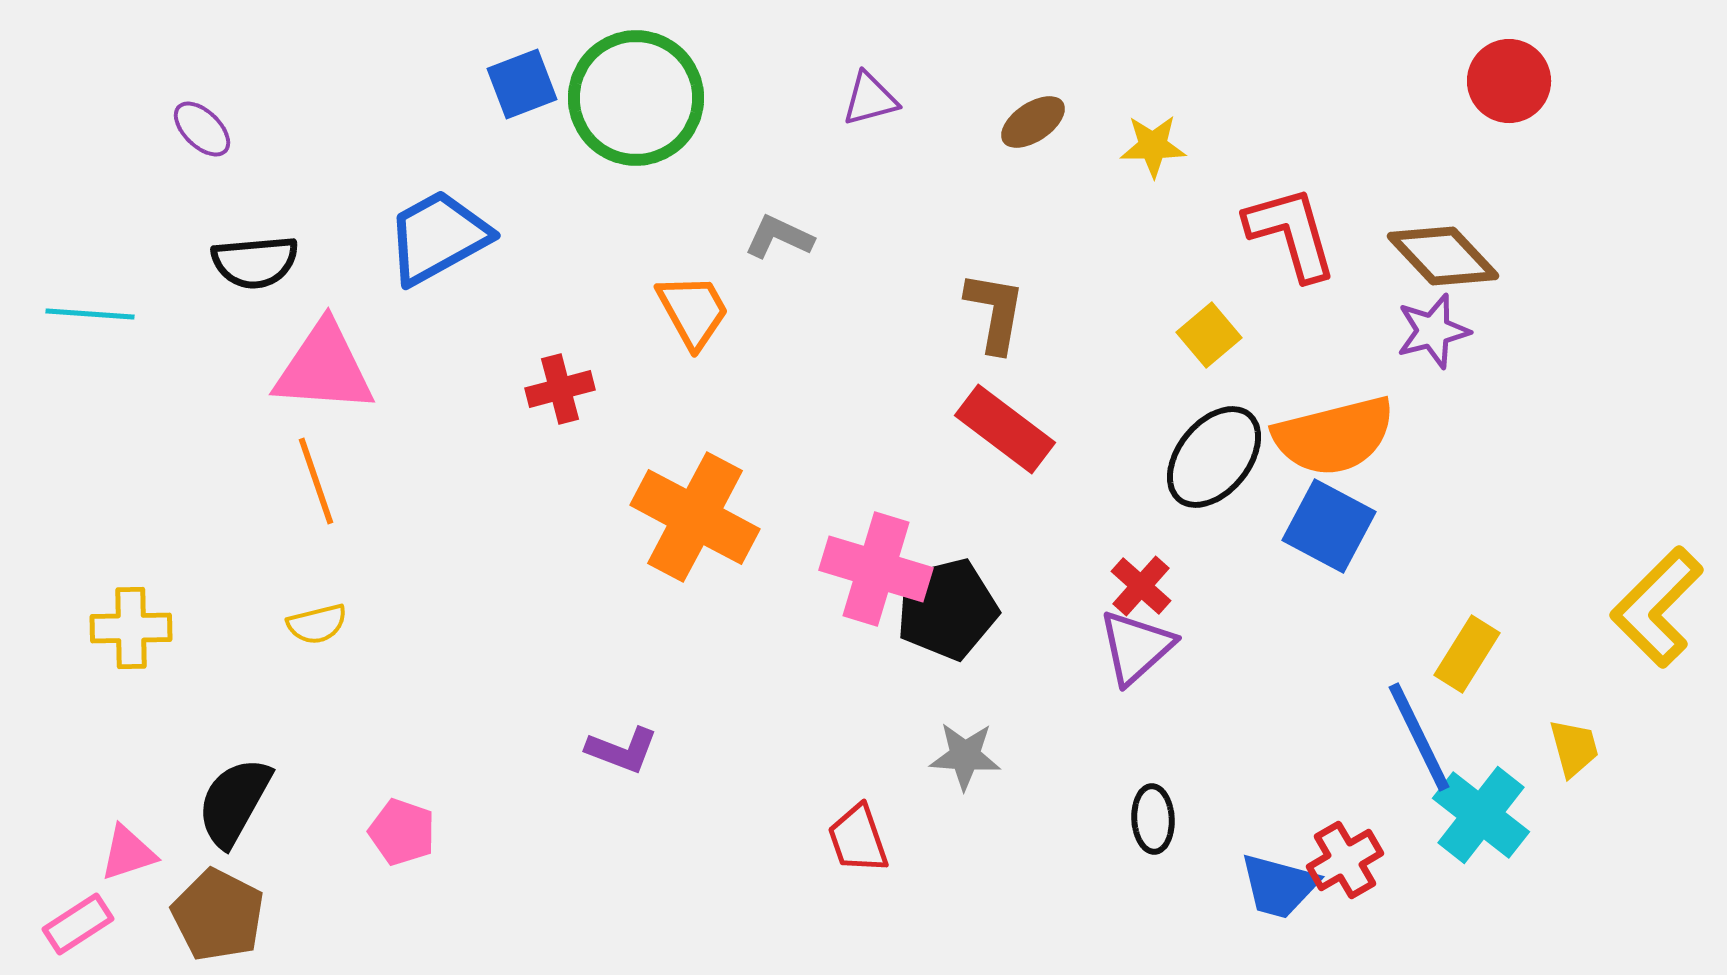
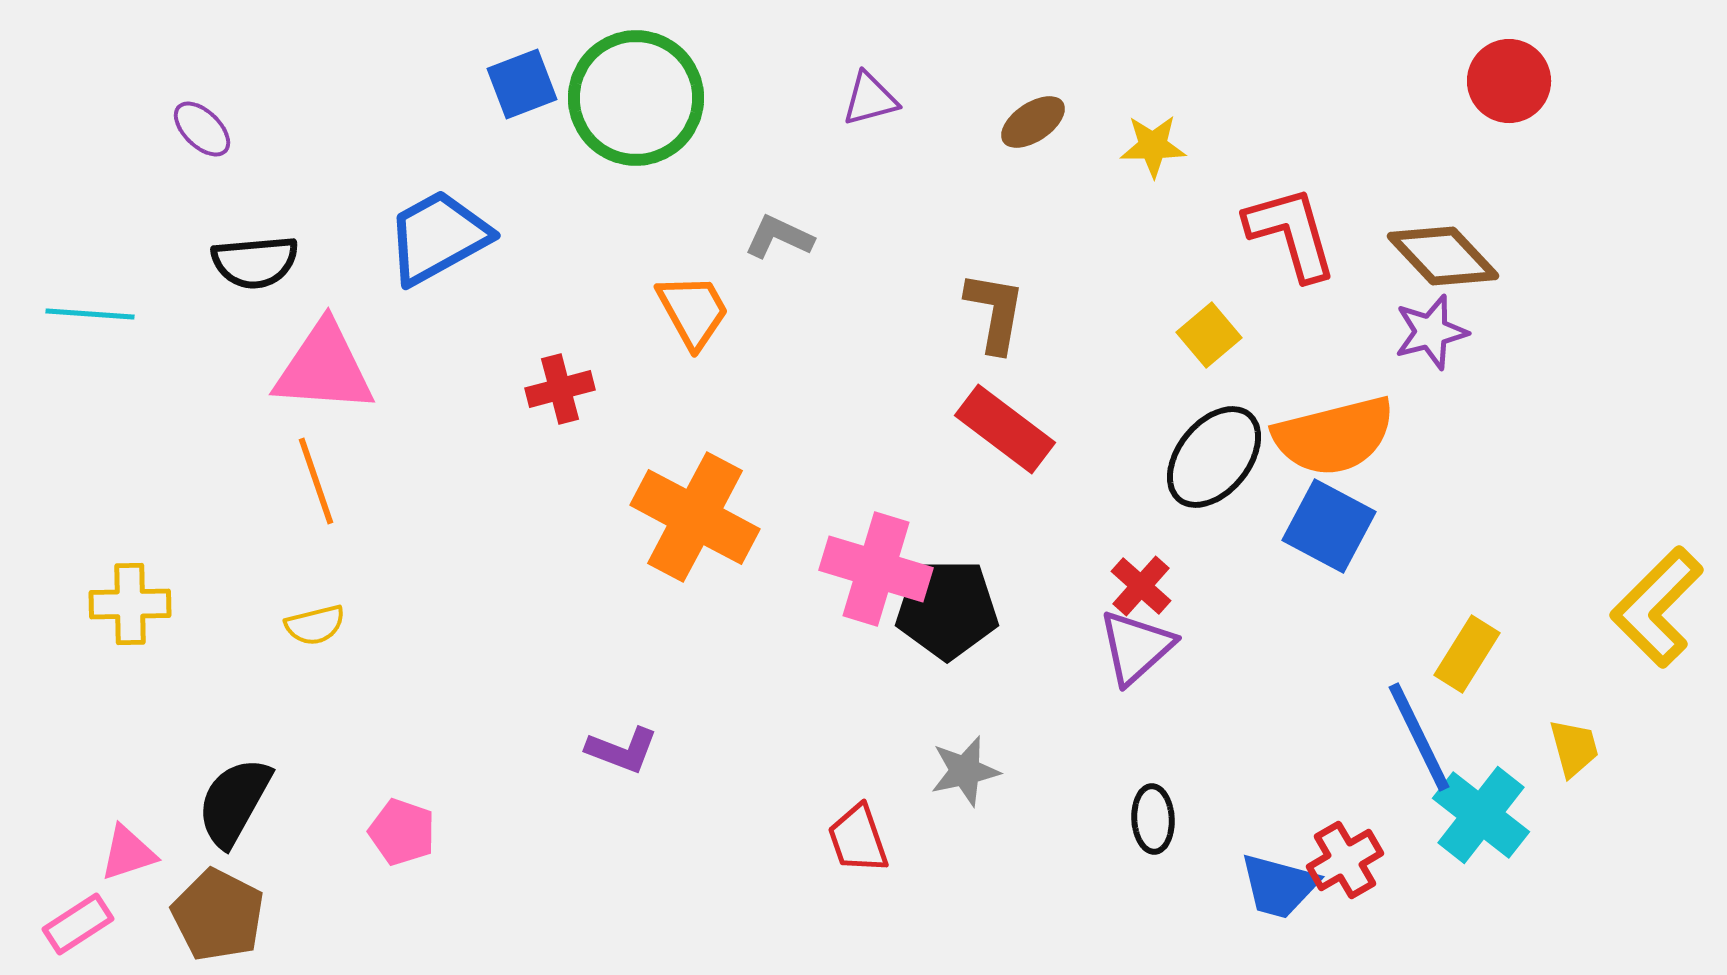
purple star at (1433, 331): moved 2 px left, 1 px down
black pentagon at (947, 609): rotated 14 degrees clockwise
yellow semicircle at (317, 624): moved 2 px left, 1 px down
yellow cross at (131, 628): moved 1 px left, 24 px up
gray star at (965, 756): moved 15 px down; rotated 16 degrees counterclockwise
